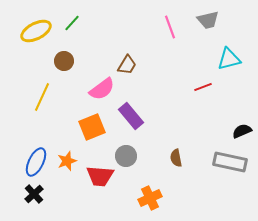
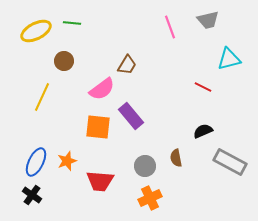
green line: rotated 54 degrees clockwise
red line: rotated 48 degrees clockwise
orange square: moved 6 px right; rotated 28 degrees clockwise
black semicircle: moved 39 px left
gray circle: moved 19 px right, 10 px down
gray rectangle: rotated 16 degrees clockwise
red trapezoid: moved 5 px down
black cross: moved 2 px left, 1 px down; rotated 12 degrees counterclockwise
